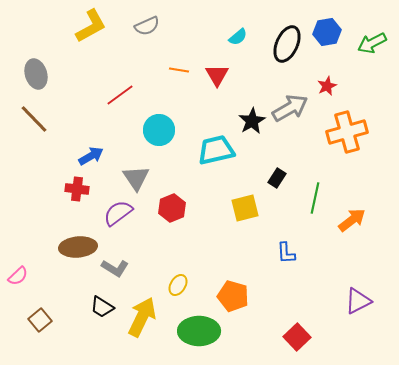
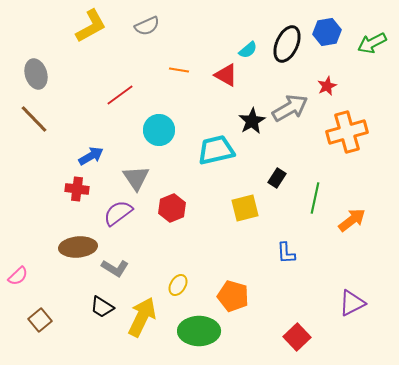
cyan semicircle: moved 10 px right, 13 px down
red triangle: moved 9 px right; rotated 30 degrees counterclockwise
purple triangle: moved 6 px left, 2 px down
